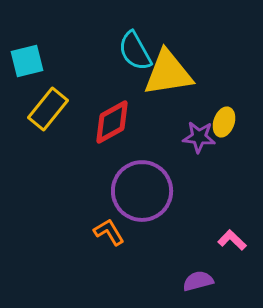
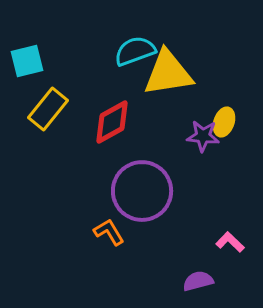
cyan semicircle: rotated 99 degrees clockwise
purple star: moved 4 px right, 1 px up
pink L-shape: moved 2 px left, 2 px down
